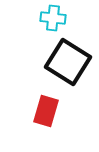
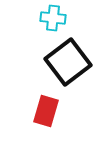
black square: rotated 21 degrees clockwise
